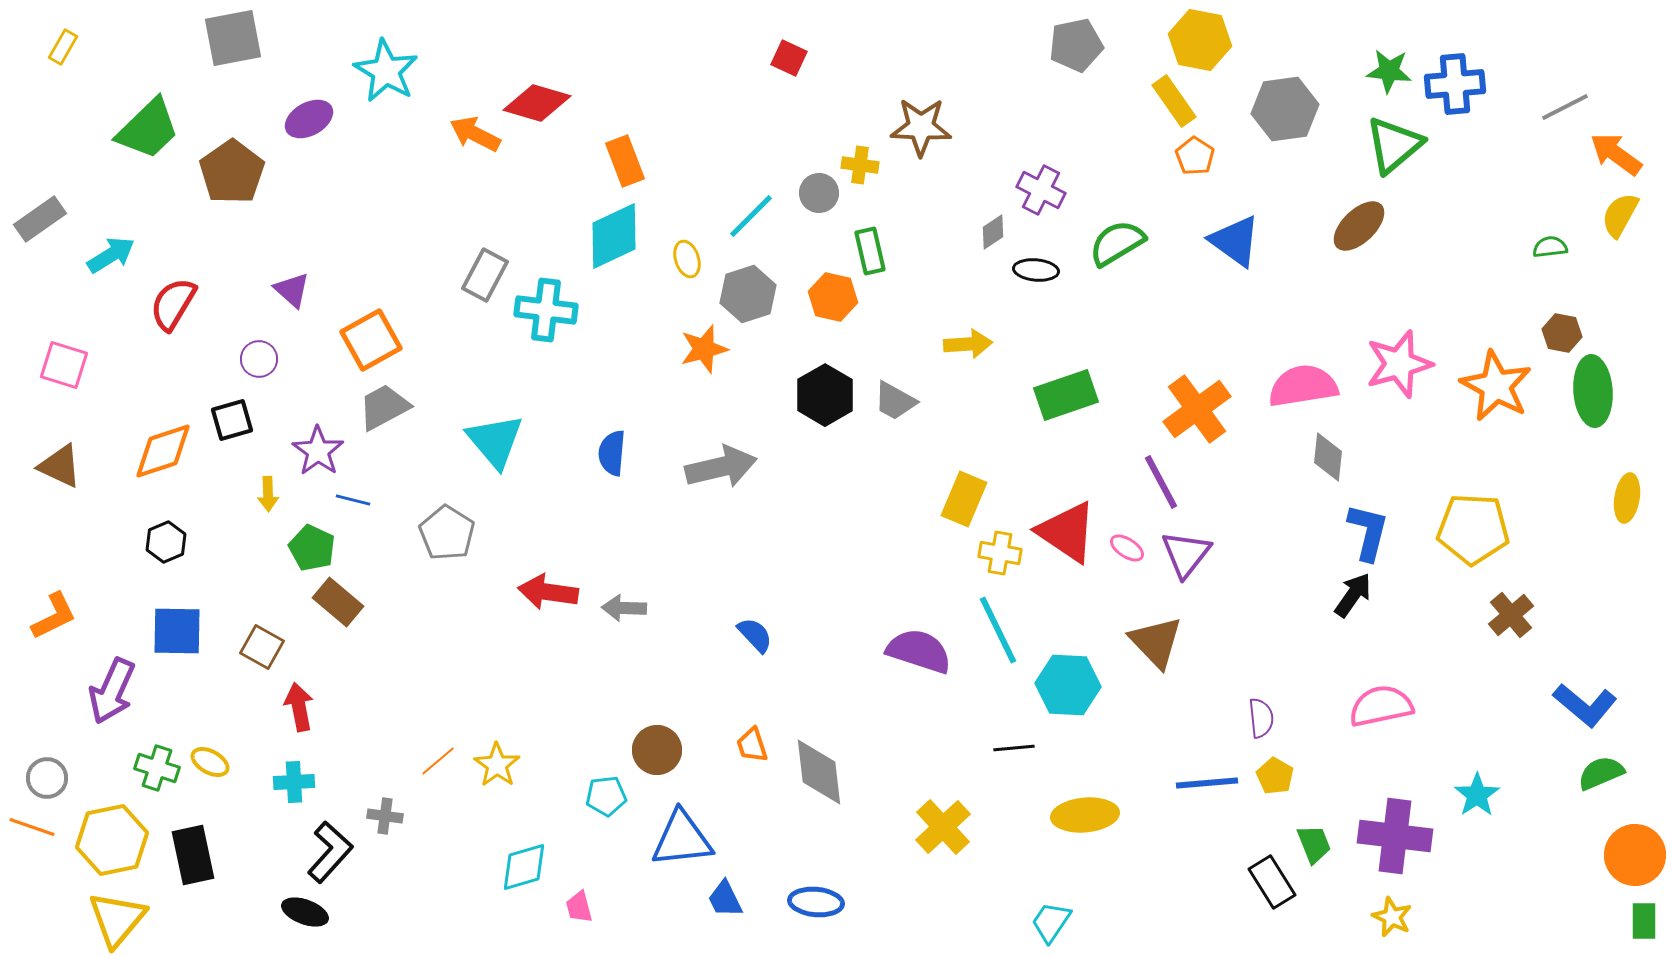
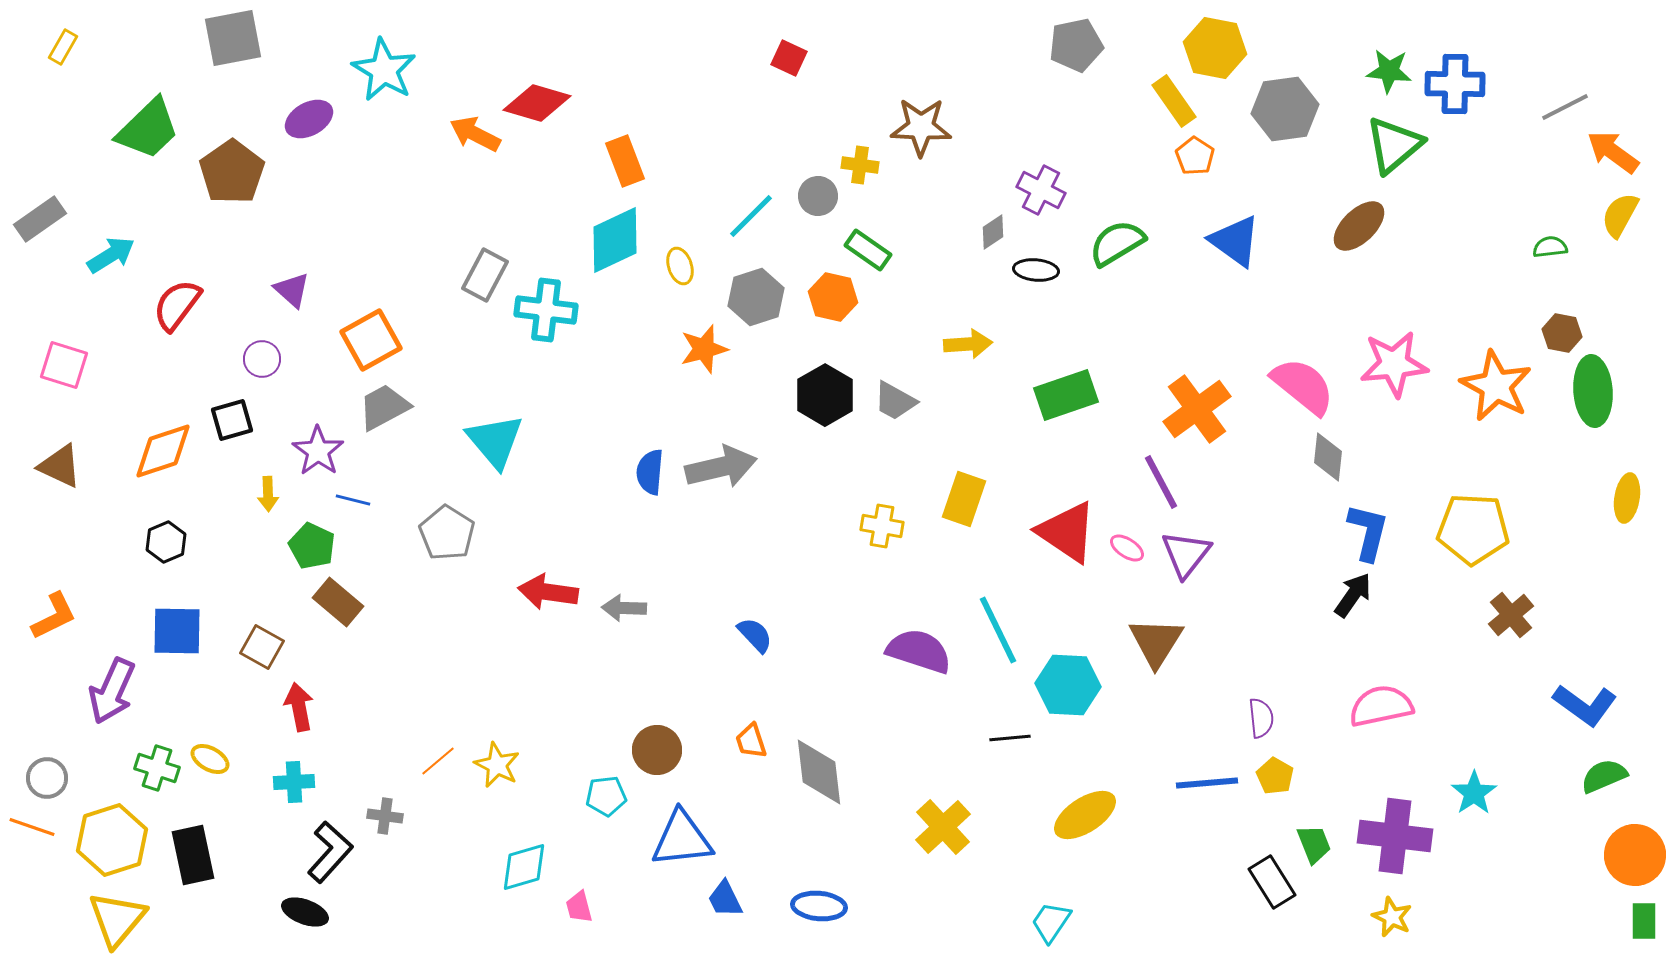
yellow hexagon at (1200, 40): moved 15 px right, 8 px down
cyan star at (386, 71): moved 2 px left, 1 px up
blue cross at (1455, 84): rotated 6 degrees clockwise
orange arrow at (1616, 154): moved 3 px left, 2 px up
gray circle at (819, 193): moved 1 px left, 3 px down
cyan diamond at (614, 236): moved 1 px right, 4 px down
green rectangle at (870, 251): moved 2 px left, 1 px up; rotated 42 degrees counterclockwise
yellow ellipse at (687, 259): moved 7 px left, 7 px down
gray hexagon at (748, 294): moved 8 px right, 3 px down
red semicircle at (173, 304): moved 4 px right, 1 px down; rotated 6 degrees clockwise
purple circle at (259, 359): moved 3 px right
pink star at (1399, 364): moved 5 px left; rotated 10 degrees clockwise
pink semicircle at (1303, 386): rotated 48 degrees clockwise
blue semicircle at (612, 453): moved 38 px right, 19 px down
yellow rectangle at (964, 499): rotated 4 degrees counterclockwise
green pentagon at (312, 548): moved 2 px up
yellow cross at (1000, 553): moved 118 px left, 27 px up
brown triangle at (1156, 642): rotated 16 degrees clockwise
blue L-shape at (1585, 705): rotated 4 degrees counterclockwise
orange trapezoid at (752, 745): moved 1 px left, 4 px up
black line at (1014, 748): moved 4 px left, 10 px up
yellow ellipse at (210, 762): moved 3 px up
yellow star at (497, 765): rotated 9 degrees counterclockwise
green semicircle at (1601, 773): moved 3 px right, 3 px down
cyan star at (1477, 795): moved 3 px left, 2 px up
yellow ellipse at (1085, 815): rotated 28 degrees counterclockwise
yellow hexagon at (112, 840): rotated 6 degrees counterclockwise
blue ellipse at (816, 902): moved 3 px right, 4 px down
